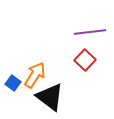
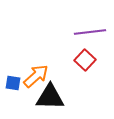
orange arrow: moved 1 px right, 1 px down; rotated 16 degrees clockwise
blue square: rotated 28 degrees counterclockwise
black triangle: rotated 36 degrees counterclockwise
